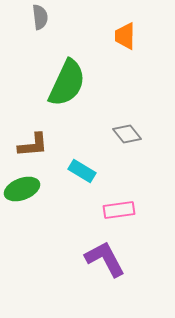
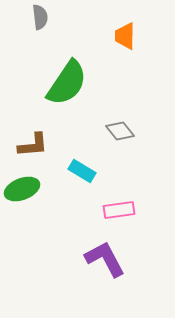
green semicircle: rotated 9 degrees clockwise
gray diamond: moved 7 px left, 3 px up
